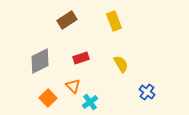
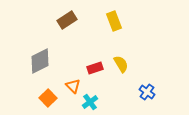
red rectangle: moved 14 px right, 10 px down
